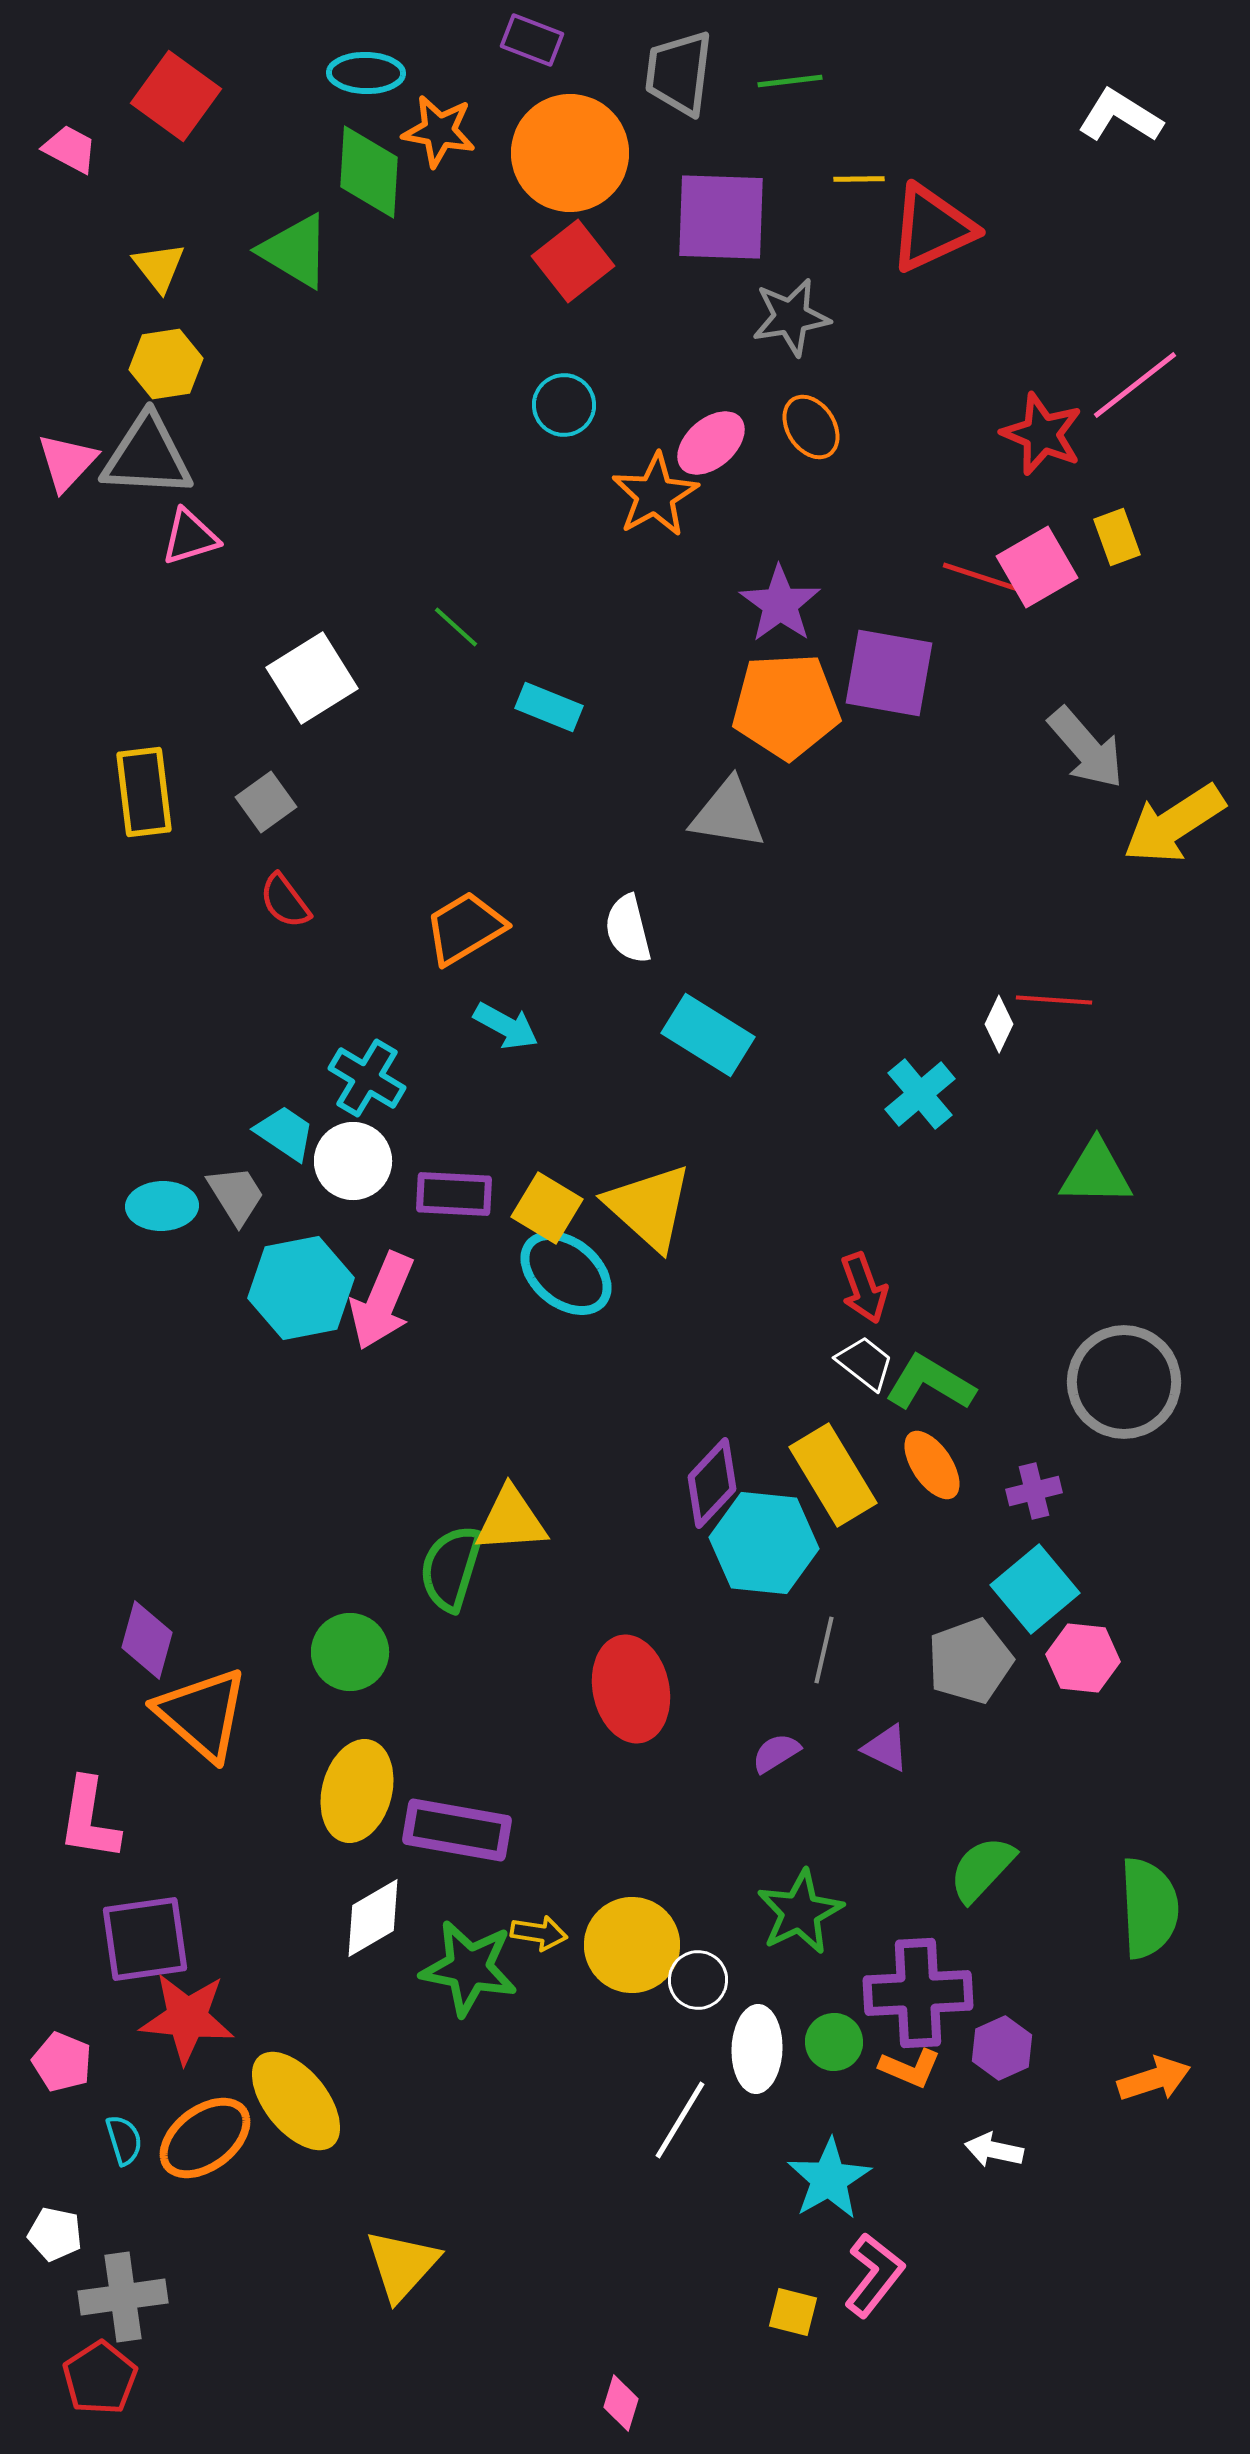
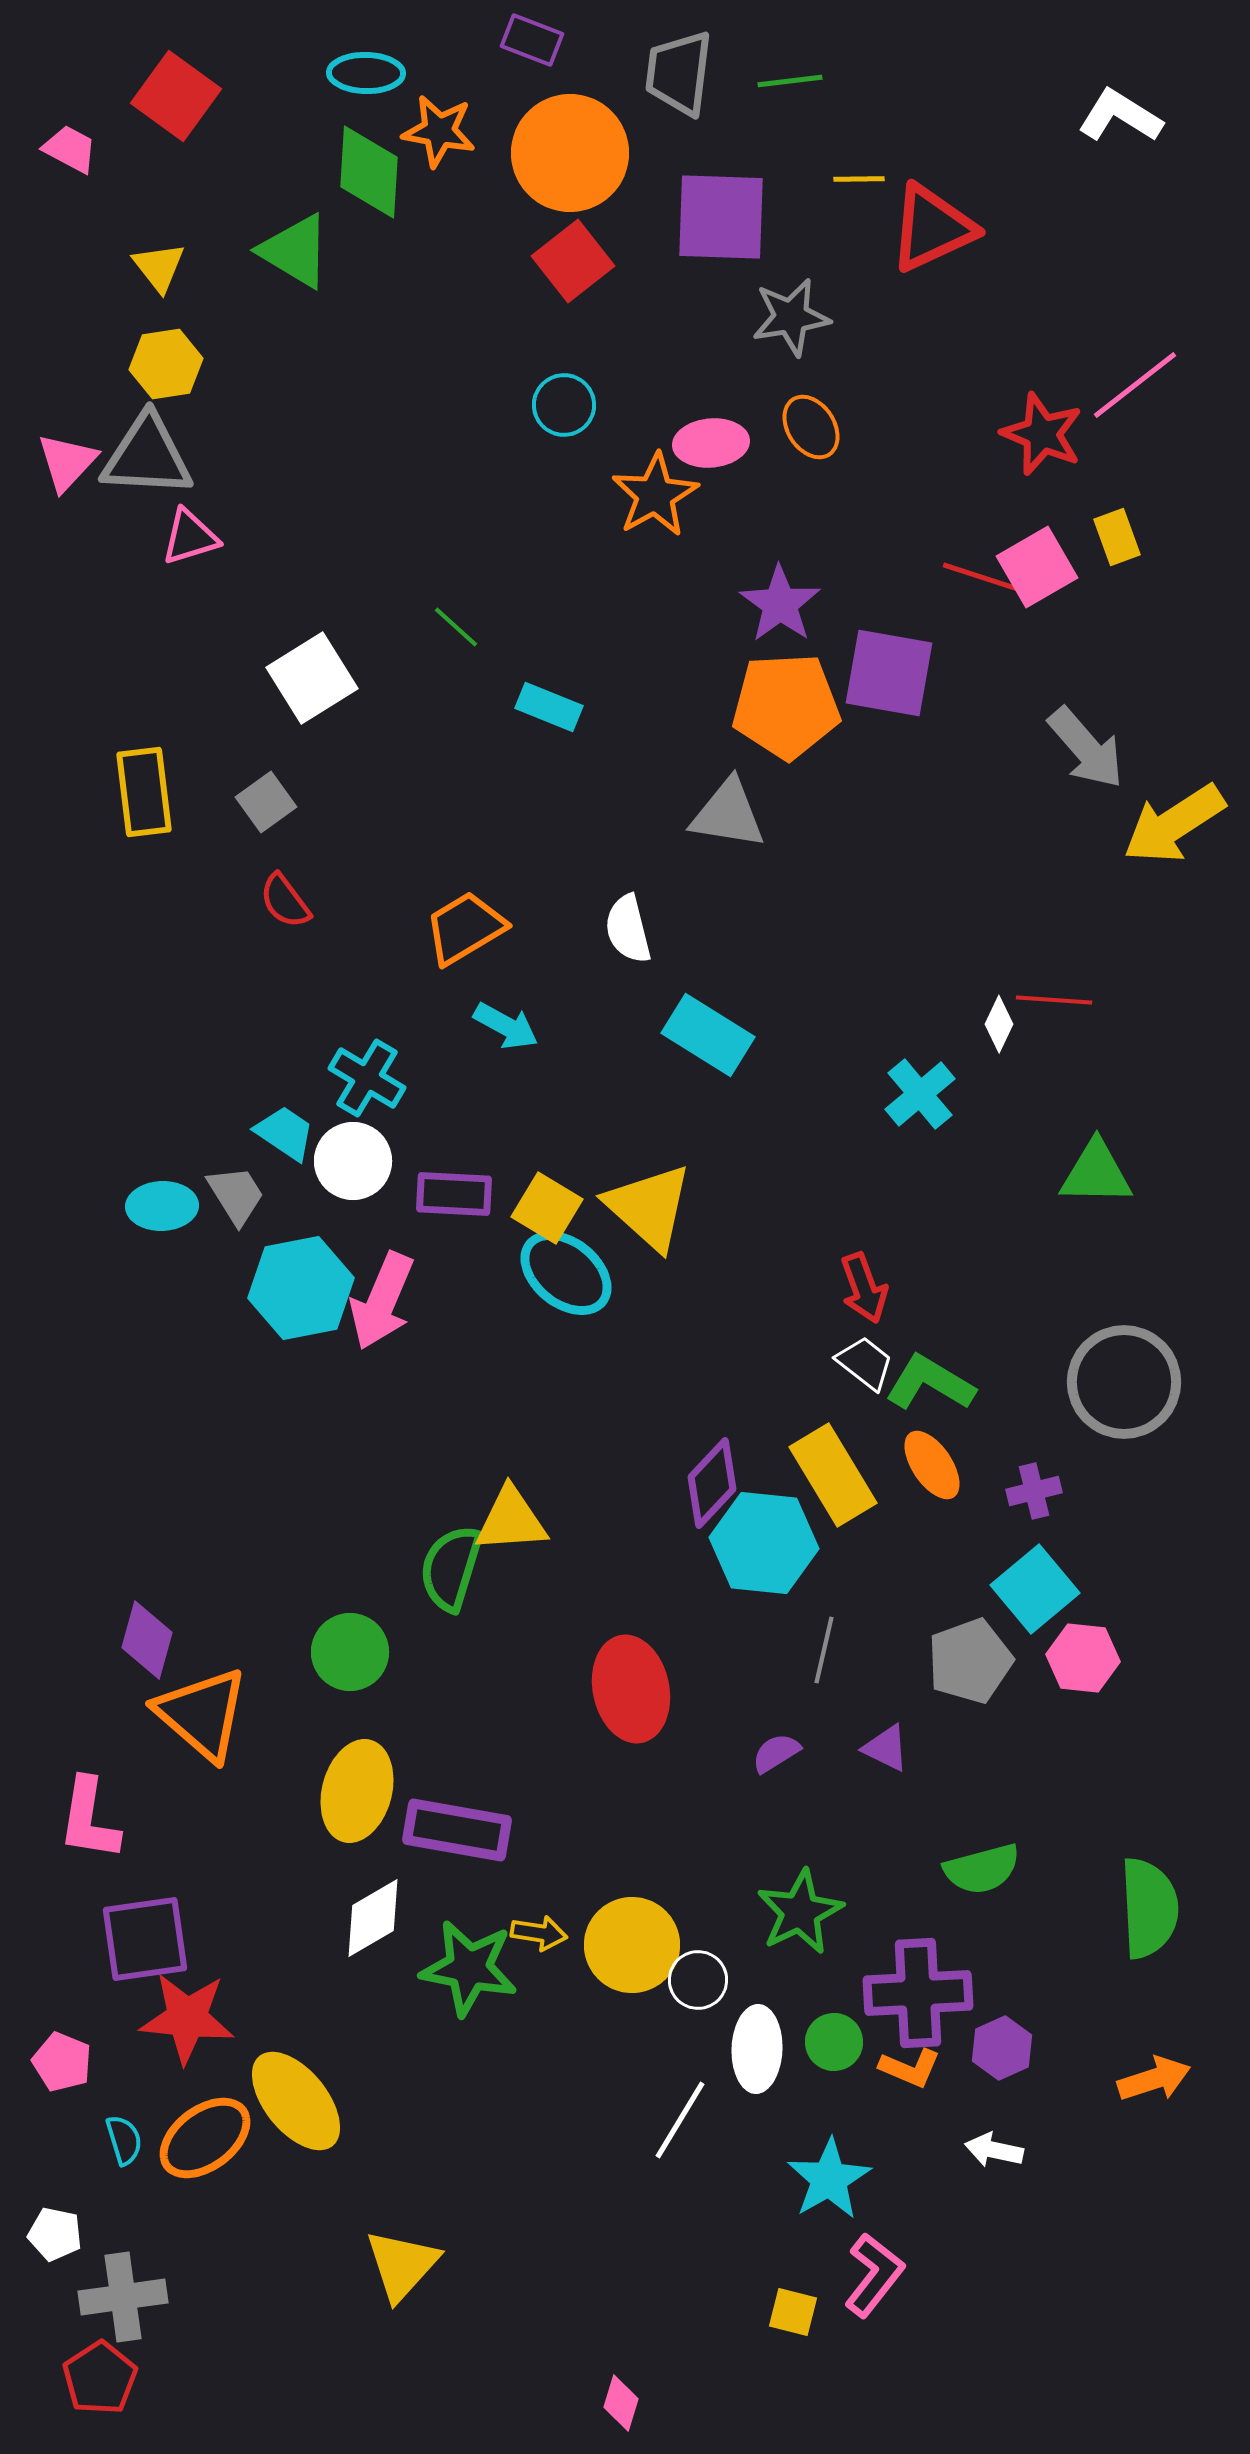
pink ellipse at (711, 443): rotated 36 degrees clockwise
green semicircle at (982, 1869): rotated 148 degrees counterclockwise
